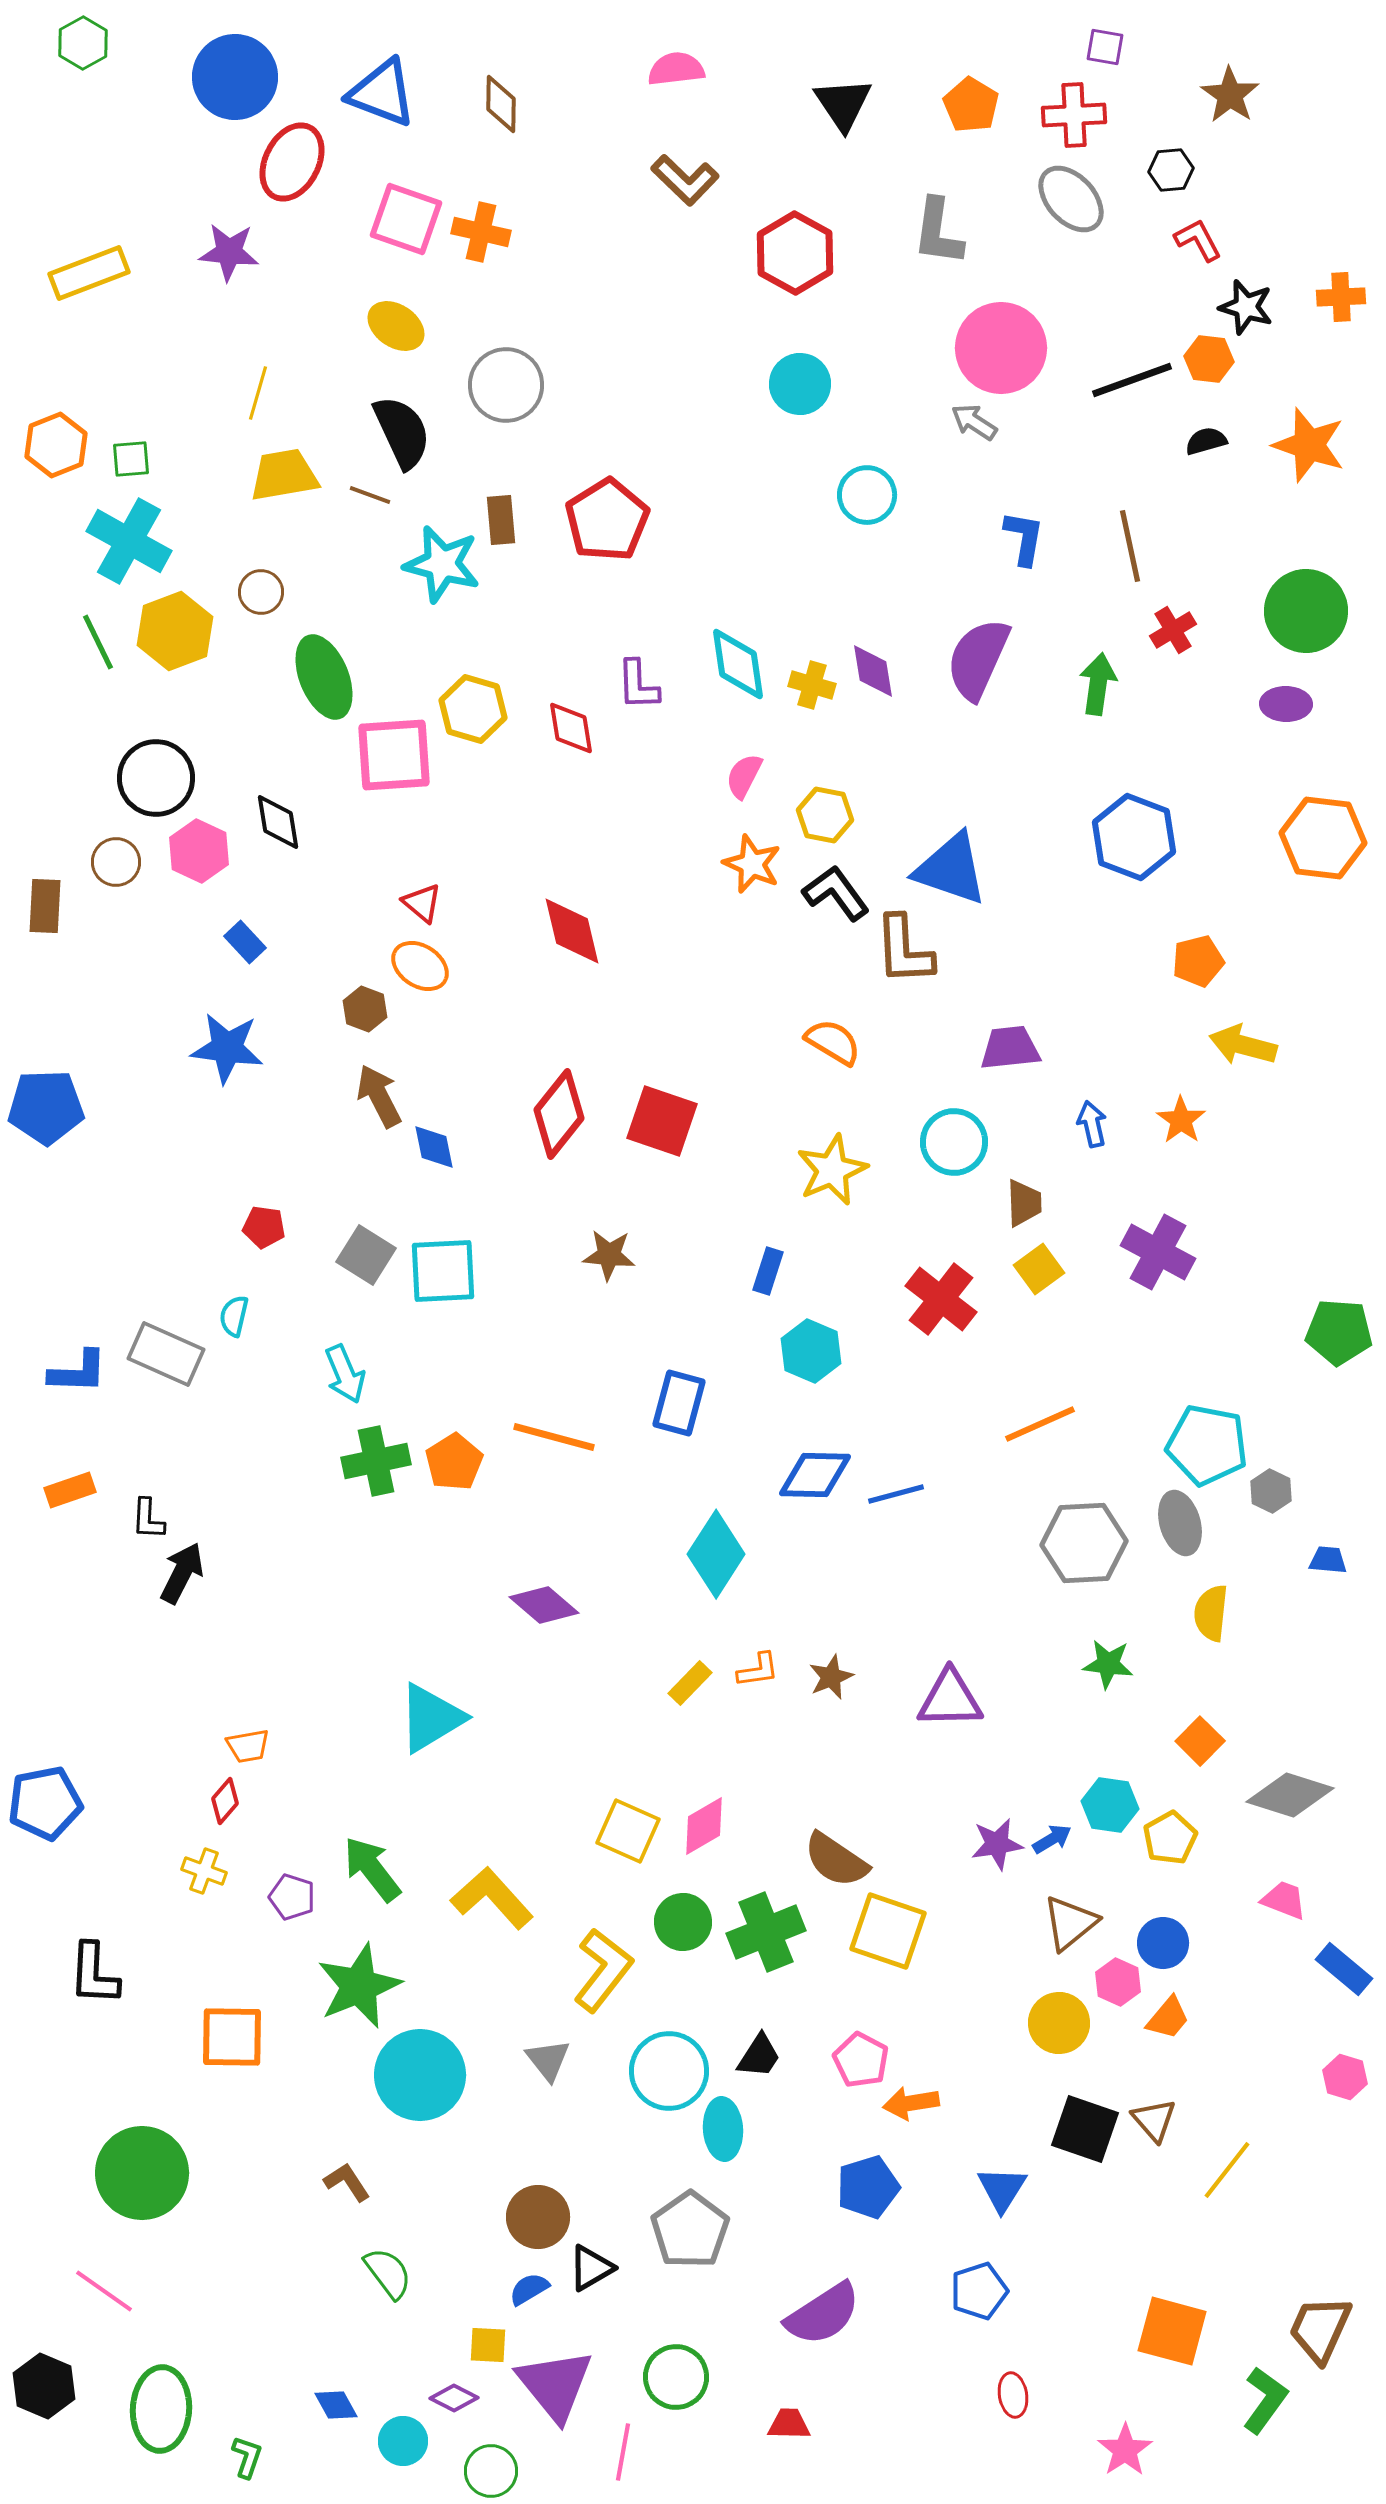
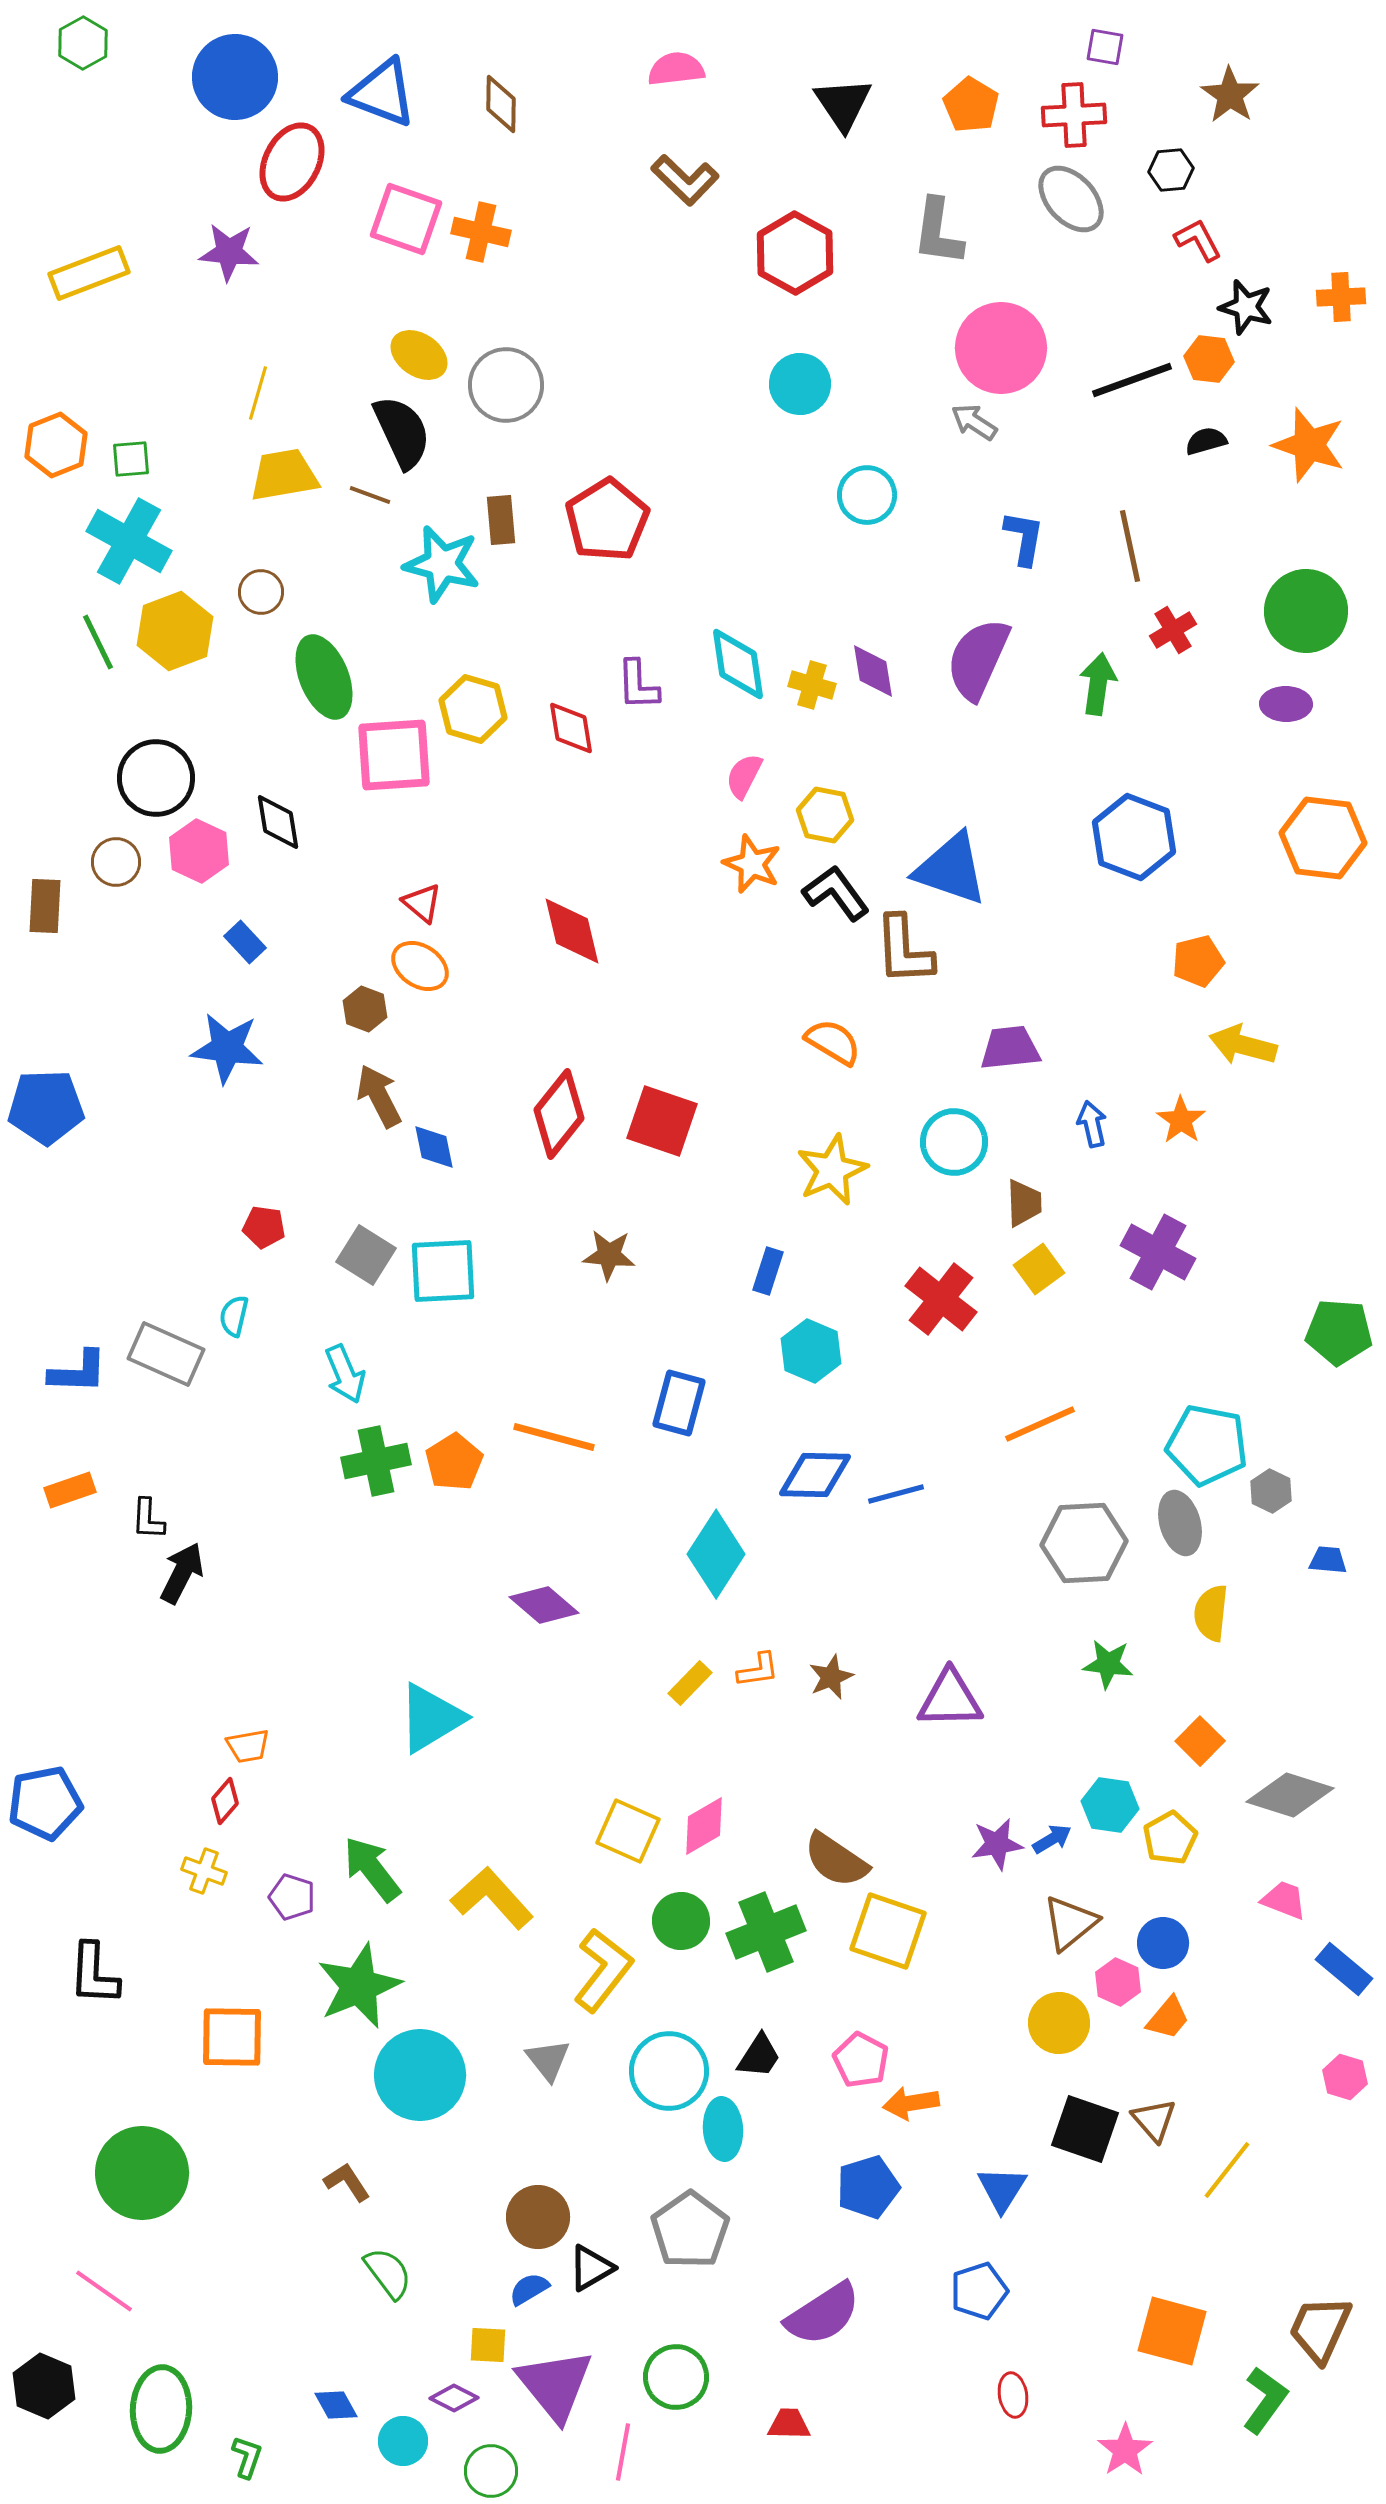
yellow ellipse at (396, 326): moved 23 px right, 29 px down
green circle at (683, 1922): moved 2 px left, 1 px up
